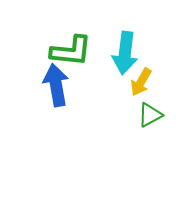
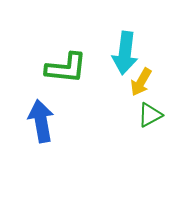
green L-shape: moved 5 px left, 17 px down
blue arrow: moved 15 px left, 36 px down
